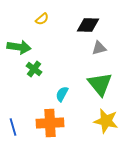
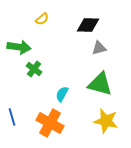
green triangle: rotated 36 degrees counterclockwise
orange cross: rotated 32 degrees clockwise
blue line: moved 1 px left, 10 px up
